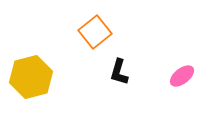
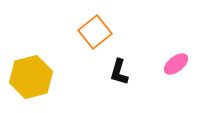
pink ellipse: moved 6 px left, 12 px up
